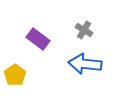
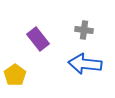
gray cross: rotated 24 degrees counterclockwise
purple rectangle: rotated 15 degrees clockwise
